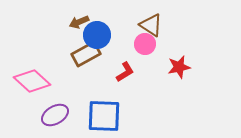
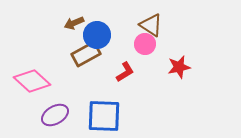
brown arrow: moved 5 px left, 1 px down
